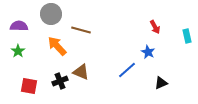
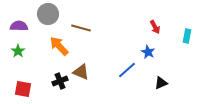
gray circle: moved 3 px left
brown line: moved 2 px up
cyan rectangle: rotated 24 degrees clockwise
orange arrow: moved 2 px right
red square: moved 6 px left, 3 px down
